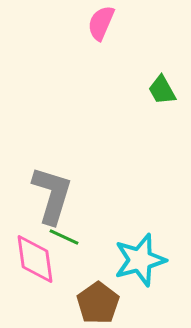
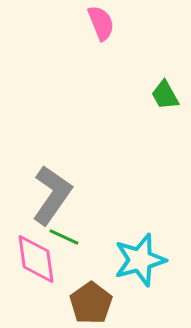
pink semicircle: rotated 135 degrees clockwise
green trapezoid: moved 3 px right, 5 px down
gray L-shape: rotated 18 degrees clockwise
pink diamond: moved 1 px right
brown pentagon: moved 7 px left
